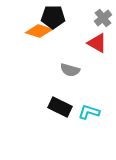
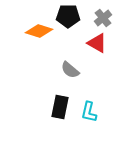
black pentagon: moved 15 px right, 1 px up
gray semicircle: rotated 24 degrees clockwise
black rectangle: rotated 75 degrees clockwise
cyan L-shape: rotated 95 degrees counterclockwise
